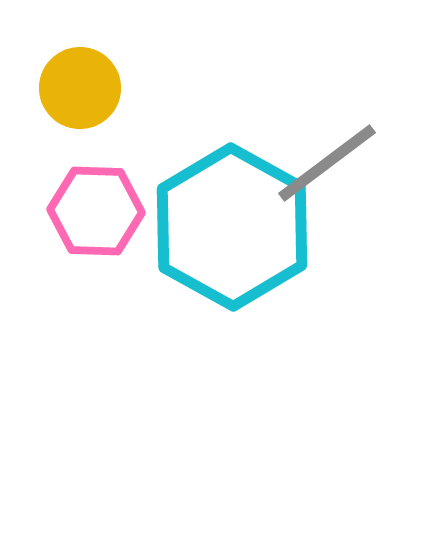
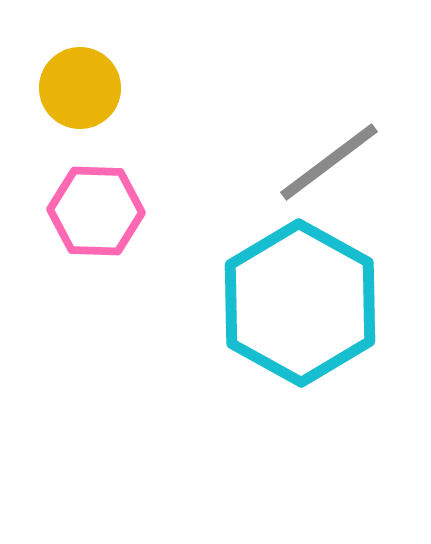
gray line: moved 2 px right, 1 px up
cyan hexagon: moved 68 px right, 76 px down
